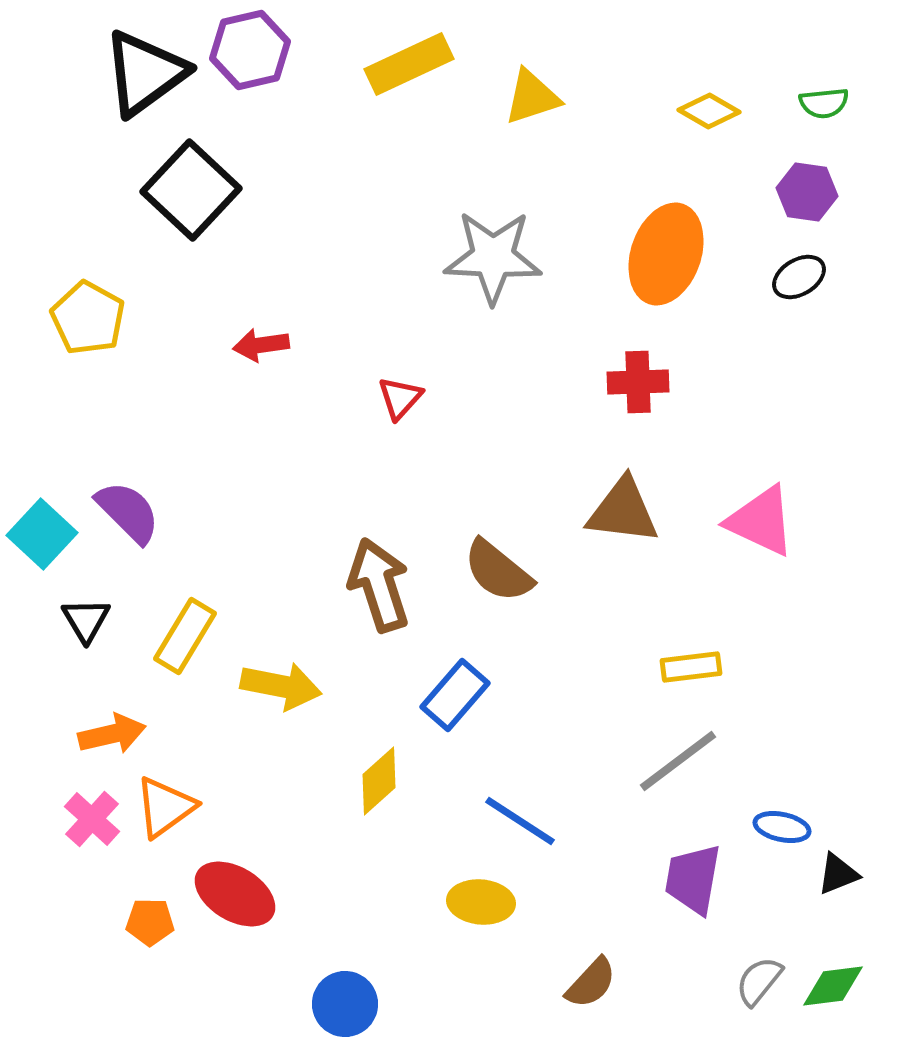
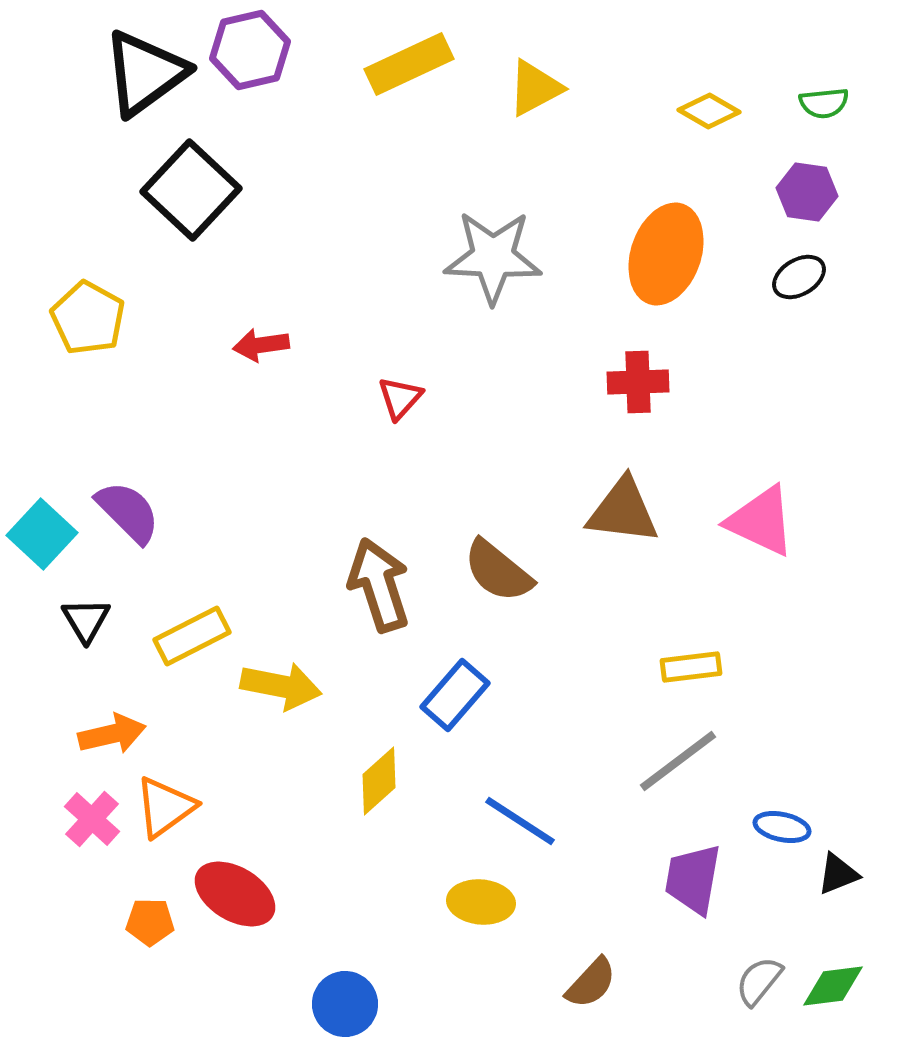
yellow triangle at (532, 97): moved 3 px right, 9 px up; rotated 10 degrees counterclockwise
yellow rectangle at (185, 636): moved 7 px right; rotated 32 degrees clockwise
